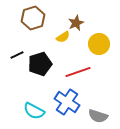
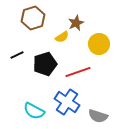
yellow semicircle: moved 1 px left
black pentagon: moved 5 px right
